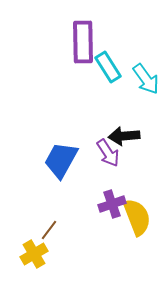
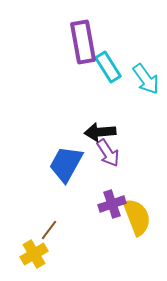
purple rectangle: rotated 9 degrees counterclockwise
black arrow: moved 24 px left, 4 px up
blue trapezoid: moved 5 px right, 4 px down
